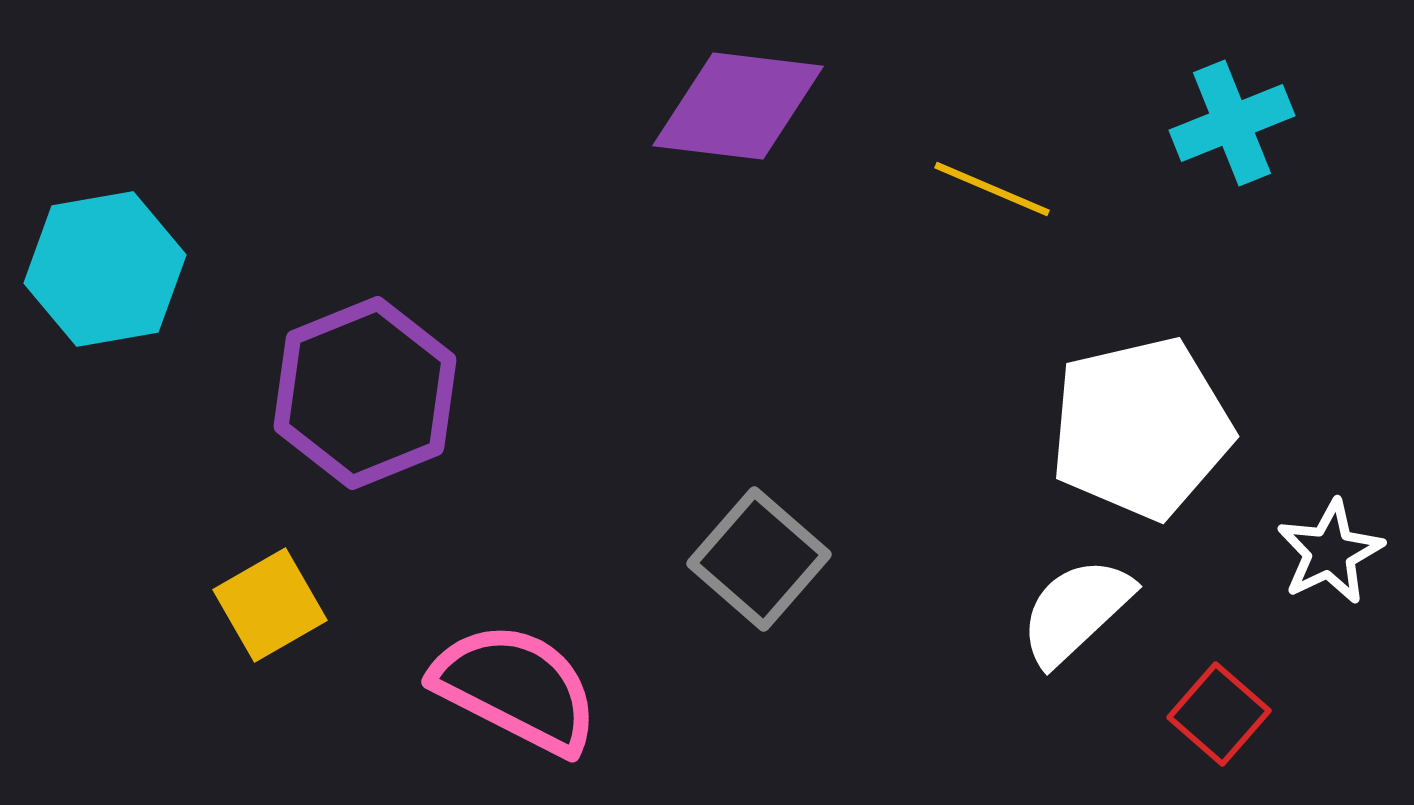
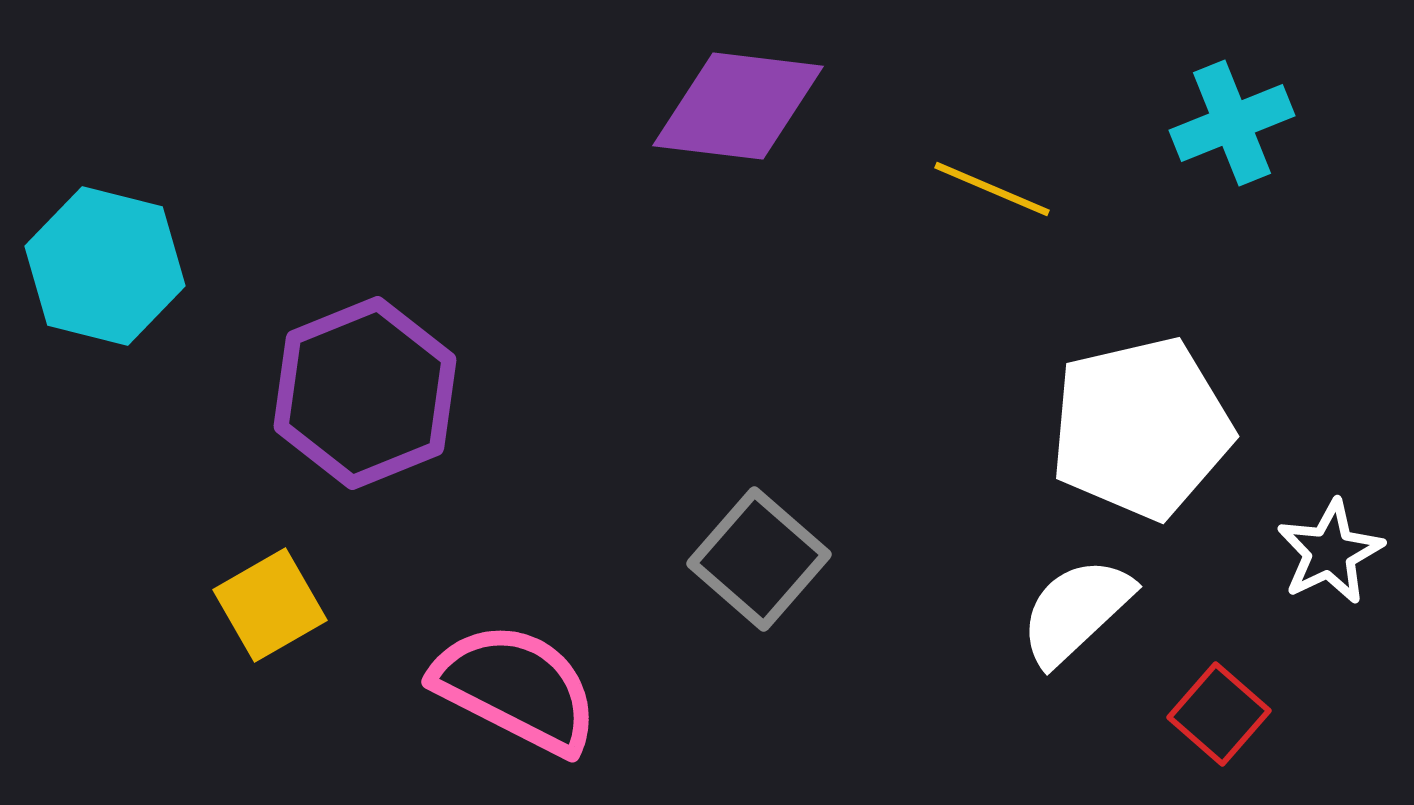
cyan hexagon: moved 3 px up; rotated 24 degrees clockwise
